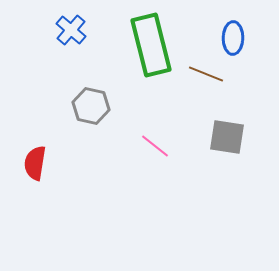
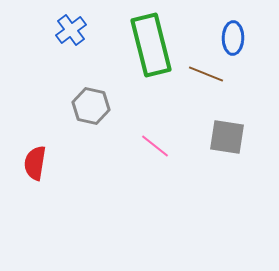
blue cross: rotated 12 degrees clockwise
